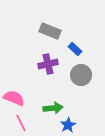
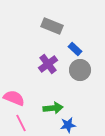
gray rectangle: moved 2 px right, 5 px up
purple cross: rotated 24 degrees counterclockwise
gray circle: moved 1 px left, 5 px up
blue star: rotated 21 degrees clockwise
